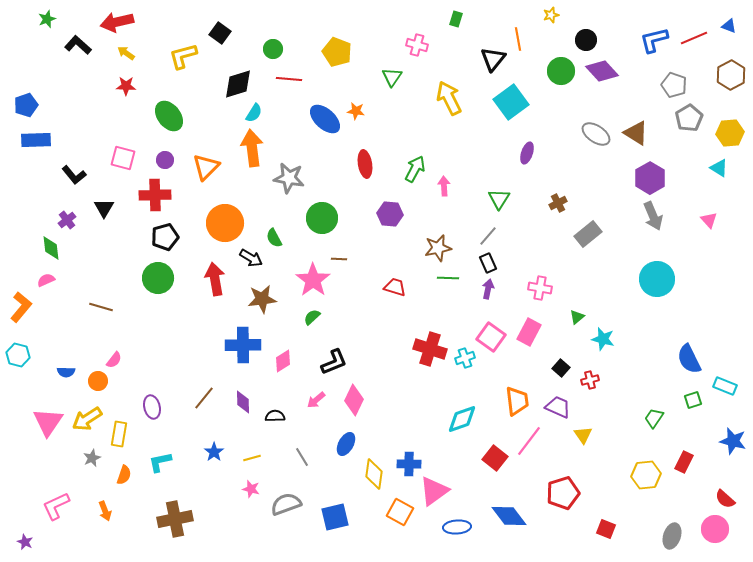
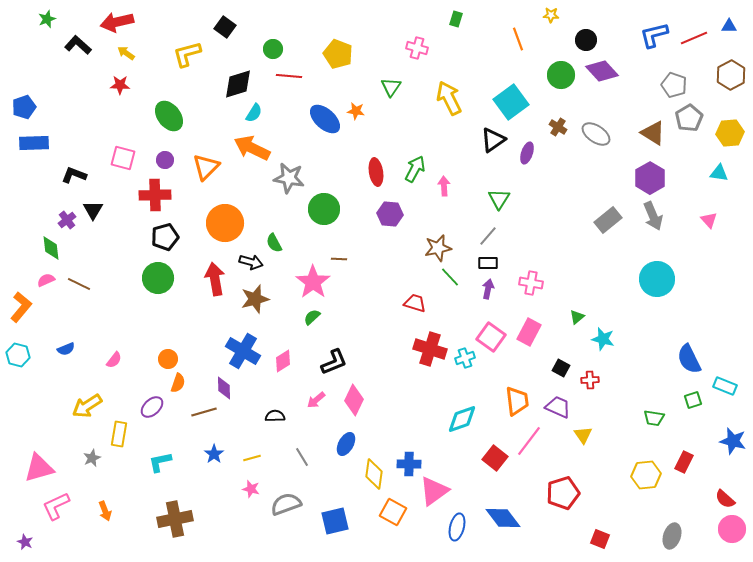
yellow star at (551, 15): rotated 21 degrees clockwise
blue triangle at (729, 26): rotated 21 degrees counterclockwise
black square at (220, 33): moved 5 px right, 6 px up
orange line at (518, 39): rotated 10 degrees counterclockwise
blue L-shape at (654, 40): moved 5 px up
pink cross at (417, 45): moved 3 px down
yellow pentagon at (337, 52): moved 1 px right, 2 px down
yellow L-shape at (183, 56): moved 4 px right, 2 px up
black triangle at (493, 59): moved 81 px down; rotated 16 degrees clockwise
green circle at (561, 71): moved 4 px down
green triangle at (392, 77): moved 1 px left, 10 px down
red line at (289, 79): moved 3 px up
red star at (126, 86): moved 6 px left, 1 px up
blue pentagon at (26, 105): moved 2 px left, 2 px down
brown triangle at (636, 133): moved 17 px right
blue rectangle at (36, 140): moved 2 px left, 3 px down
orange arrow at (252, 148): rotated 57 degrees counterclockwise
red ellipse at (365, 164): moved 11 px right, 8 px down
cyan triangle at (719, 168): moved 5 px down; rotated 24 degrees counterclockwise
black L-shape at (74, 175): rotated 150 degrees clockwise
brown cross at (558, 203): moved 76 px up; rotated 30 degrees counterclockwise
black triangle at (104, 208): moved 11 px left, 2 px down
green circle at (322, 218): moved 2 px right, 9 px up
gray rectangle at (588, 234): moved 20 px right, 14 px up
green semicircle at (274, 238): moved 5 px down
black arrow at (251, 258): moved 4 px down; rotated 15 degrees counterclockwise
black rectangle at (488, 263): rotated 66 degrees counterclockwise
green line at (448, 278): moved 2 px right, 1 px up; rotated 45 degrees clockwise
pink star at (313, 280): moved 2 px down
red trapezoid at (395, 287): moved 20 px right, 16 px down
pink cross at (540, 288): moved 9 px left, 5 px up
brown star at (262, 299): moved 7 px left; rotated 8 degrees counterclockwise
brown line at (101, 307): moved 22 px left, 23 px up; rotated 10 degrees clockwise
blue cross at (243, 345): moved 6 px down; rotated 32 degrees clockwise
black square at (561, 368): rotated 12 degrees counterclockwise
blue semicircle at (66, 372): moved 23 px up; rotated 24 degrees counterclockwise
red cross at (590, 380): rotated 12 degrees clockwise
orange circle at (98, 381): moved 70 px right, 22 px up
brown line at (204, 398): moved 14 px down; rotated 35 degrees clockwise
purple diamond at (243, 402): moved 19 px left, 14 px up
purple ellipse at (152, 407): rotated 60 degrees clockwise
green trapezoid at (654, 418): rotated 115 degrees counterclockwise
yellow arrow at (87, 419): moved 13 px up
pink triangle at (48, 422): moved 9 px left, 46 px down; rotated 40 degrees clockwise
blue star at (214, 452): moved 2 px down
orange semicircle at (124, 475): moved 54 px right, 92 px up
orange square at (400, 512): moved 7 px left
blue diamond at (509, 516): moved 6 px left, 2 px down
blue square at (335, 517): moved 4 px down
blue ellipse at (457, 527): rotated 72 degrees counterclockwise
red square at (606, 529): moved 6 px left, 10 px down
pink circle at (715, 529): moved 17 px right
